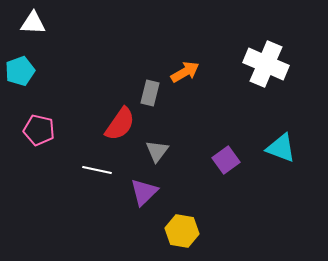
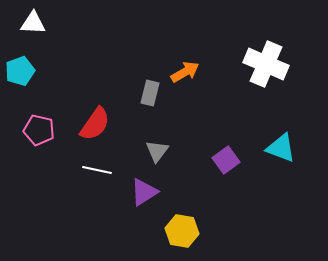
red semicircle: moved 25 px left
purple triangle: rotated 12 degrees clockwise
